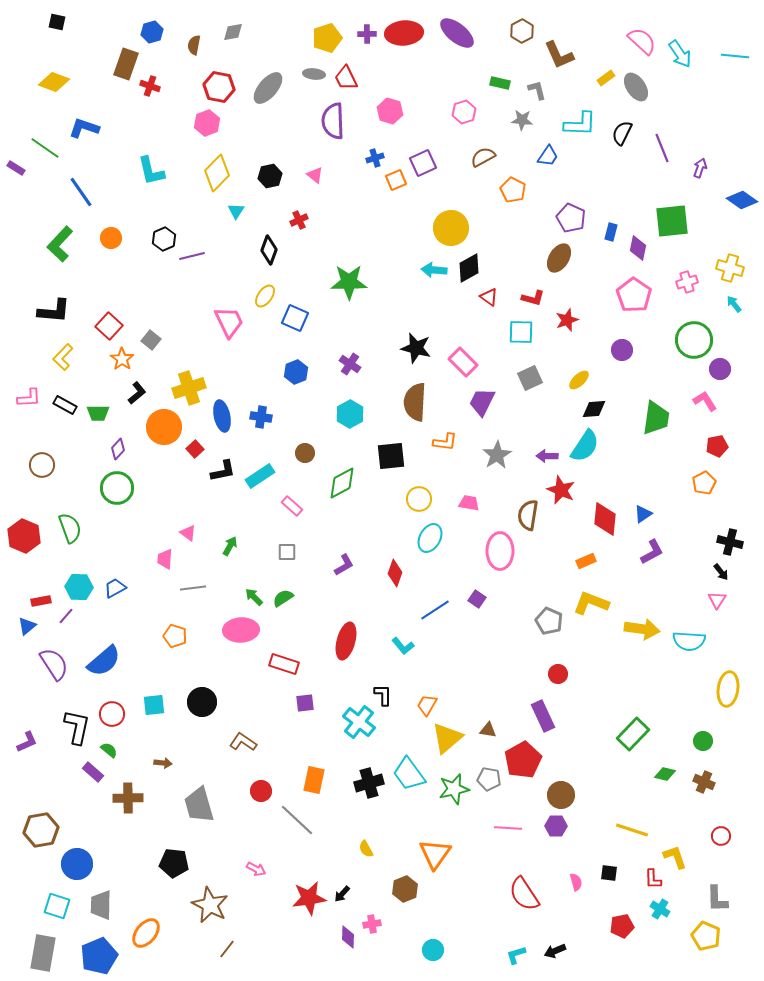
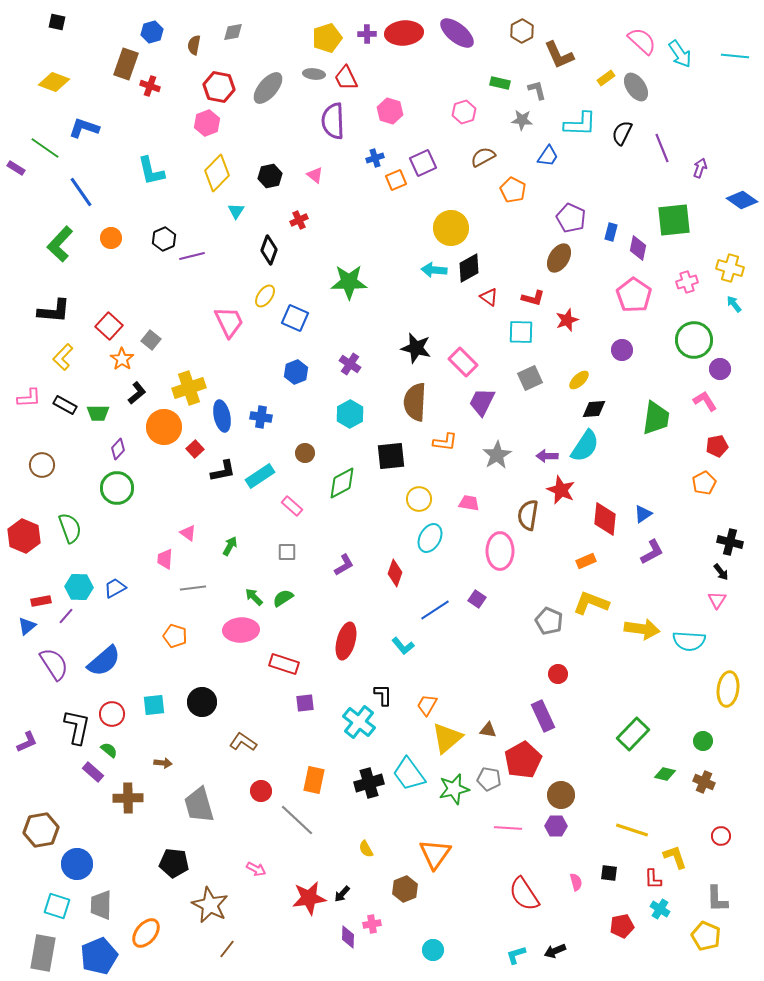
green square at (672, 221): moved 2 px right, 1 px up
